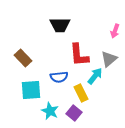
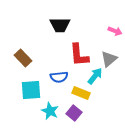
pink arrow: rotated 88 degrees counterclockwise
yellow rectangle: rotated 42 degrees counterclockwise
